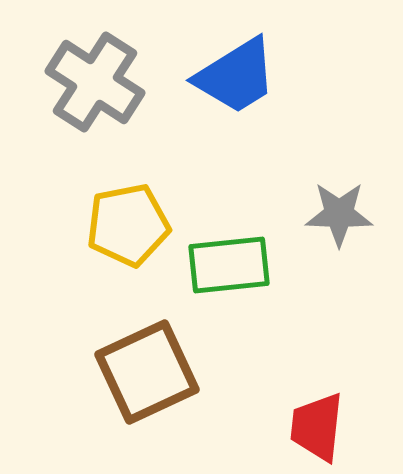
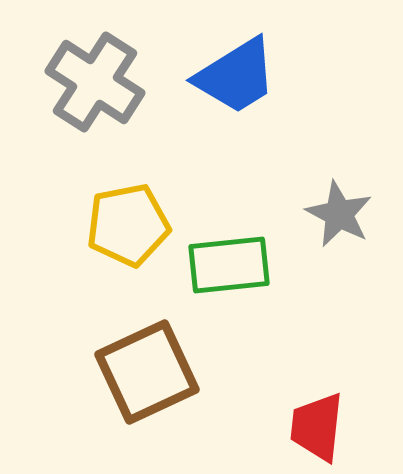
gray star: rotated 26 degrees clockwise
